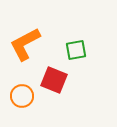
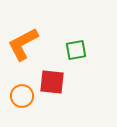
orange L-shape: moved 2 px left
red square: moved 2 px left, 2 px down; rotated 16 degrees counterclockwise
